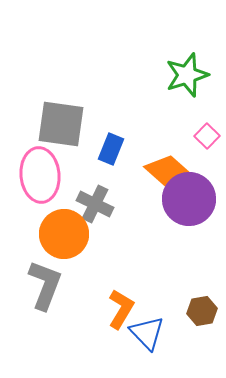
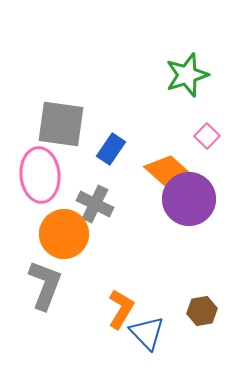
blue rectangle: rotated 12 degrees clockwise
